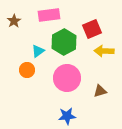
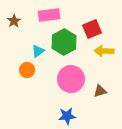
pink circle: moved 4 px right, 1 px down
